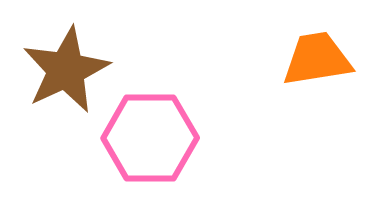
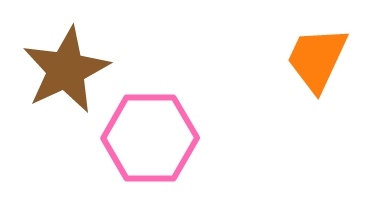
orange trapezoid: rotated 56 degrees counterclockwise
